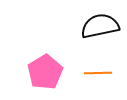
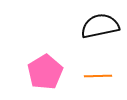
orange line: moved 3 px down
